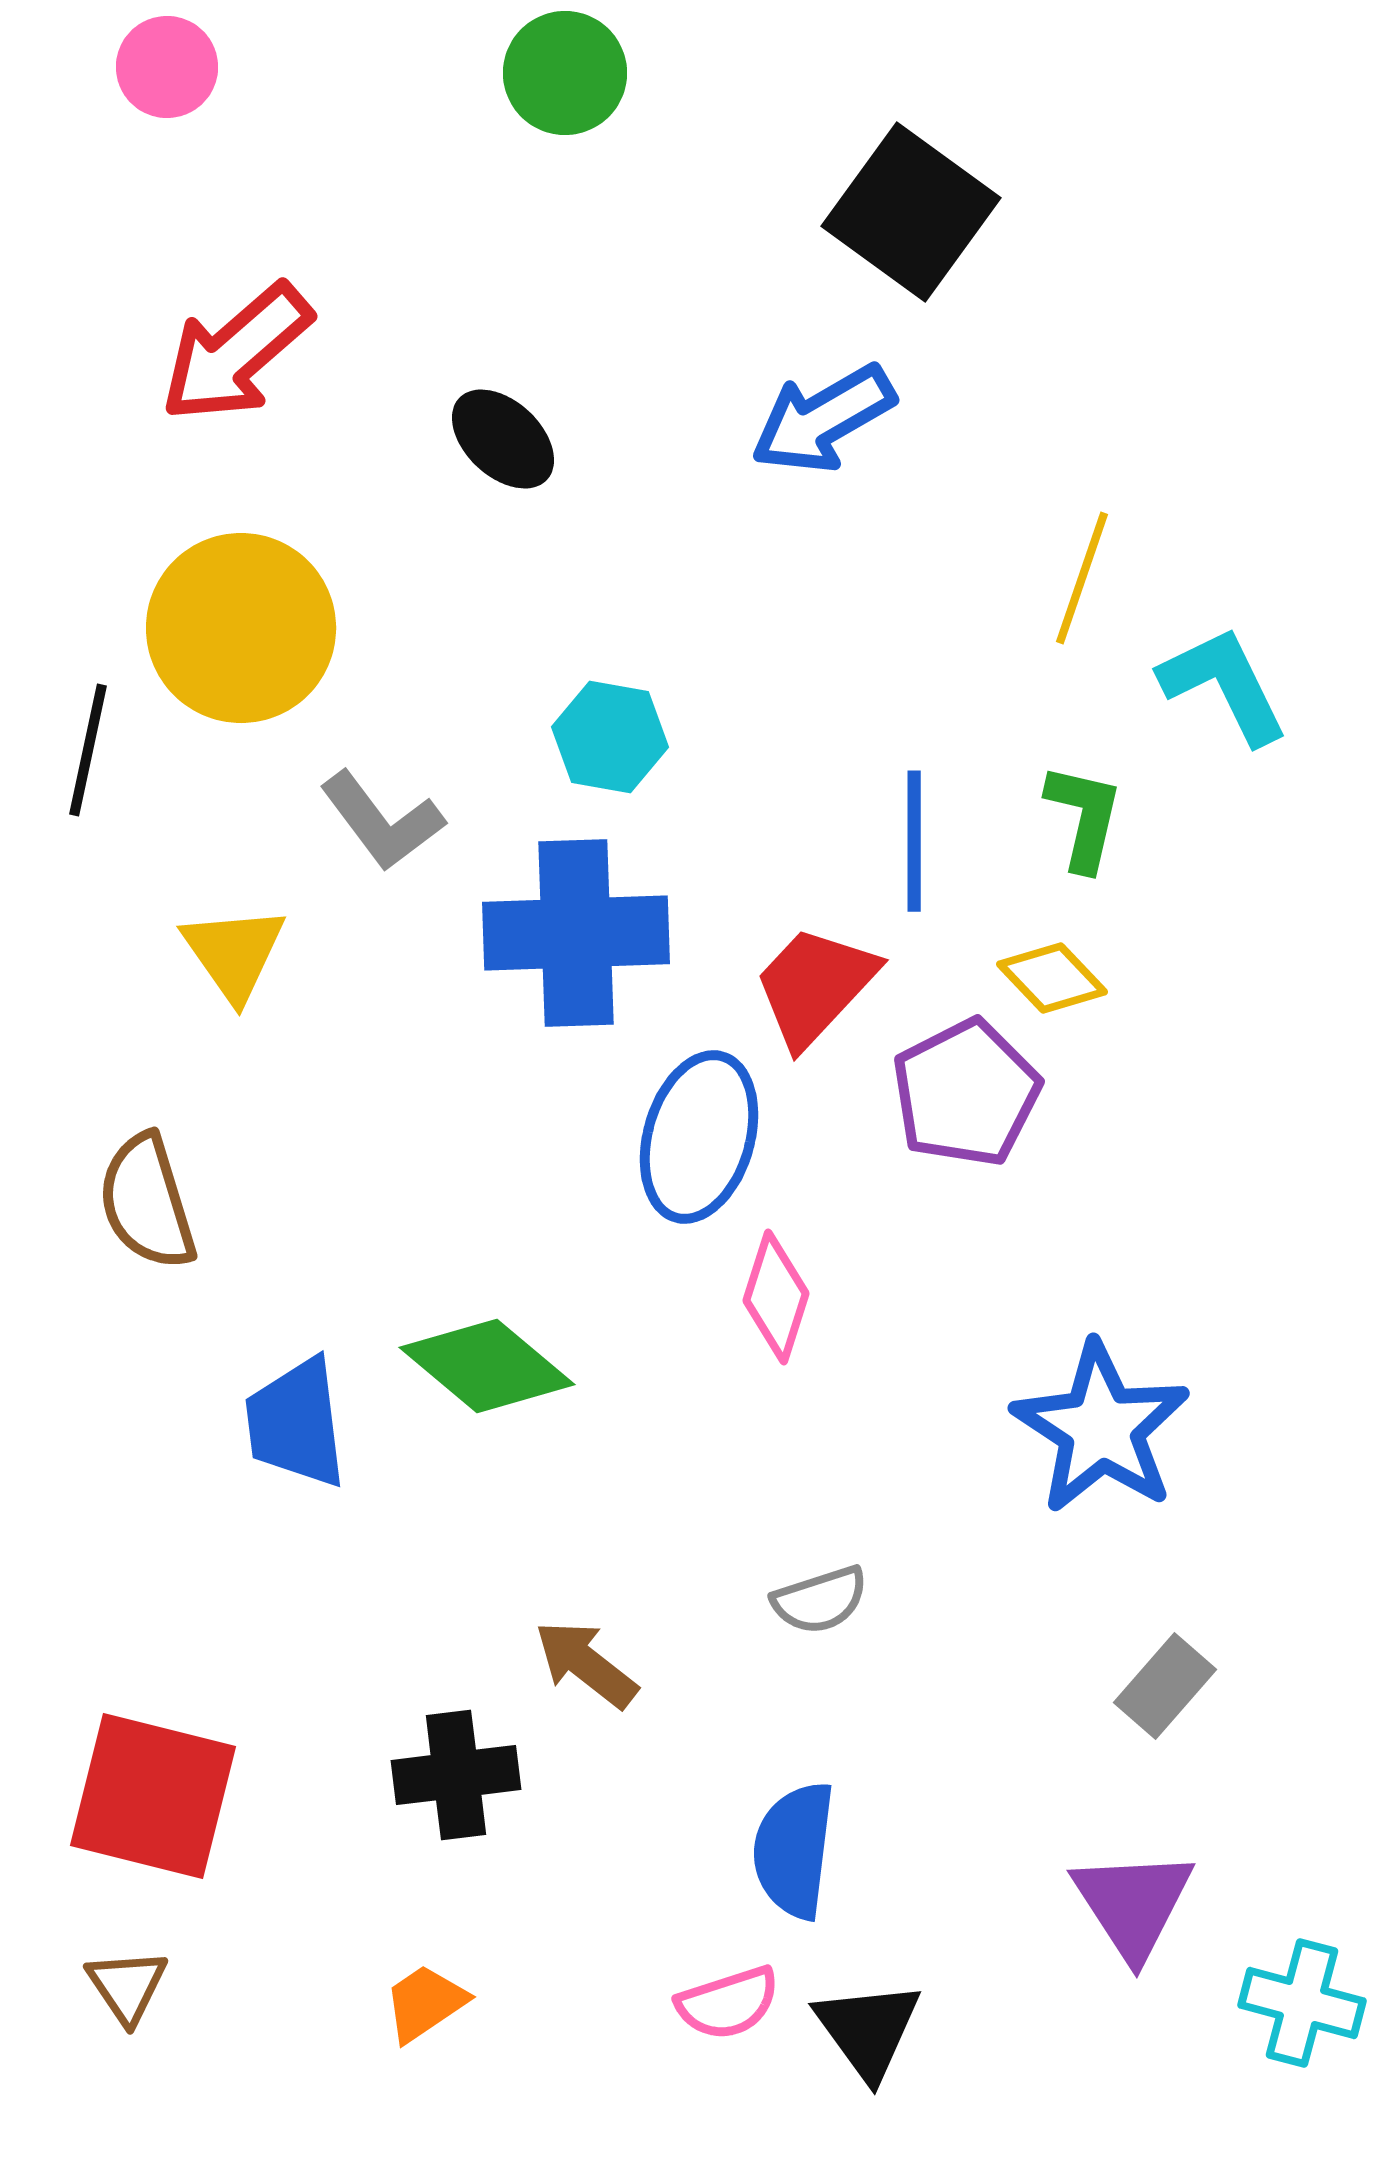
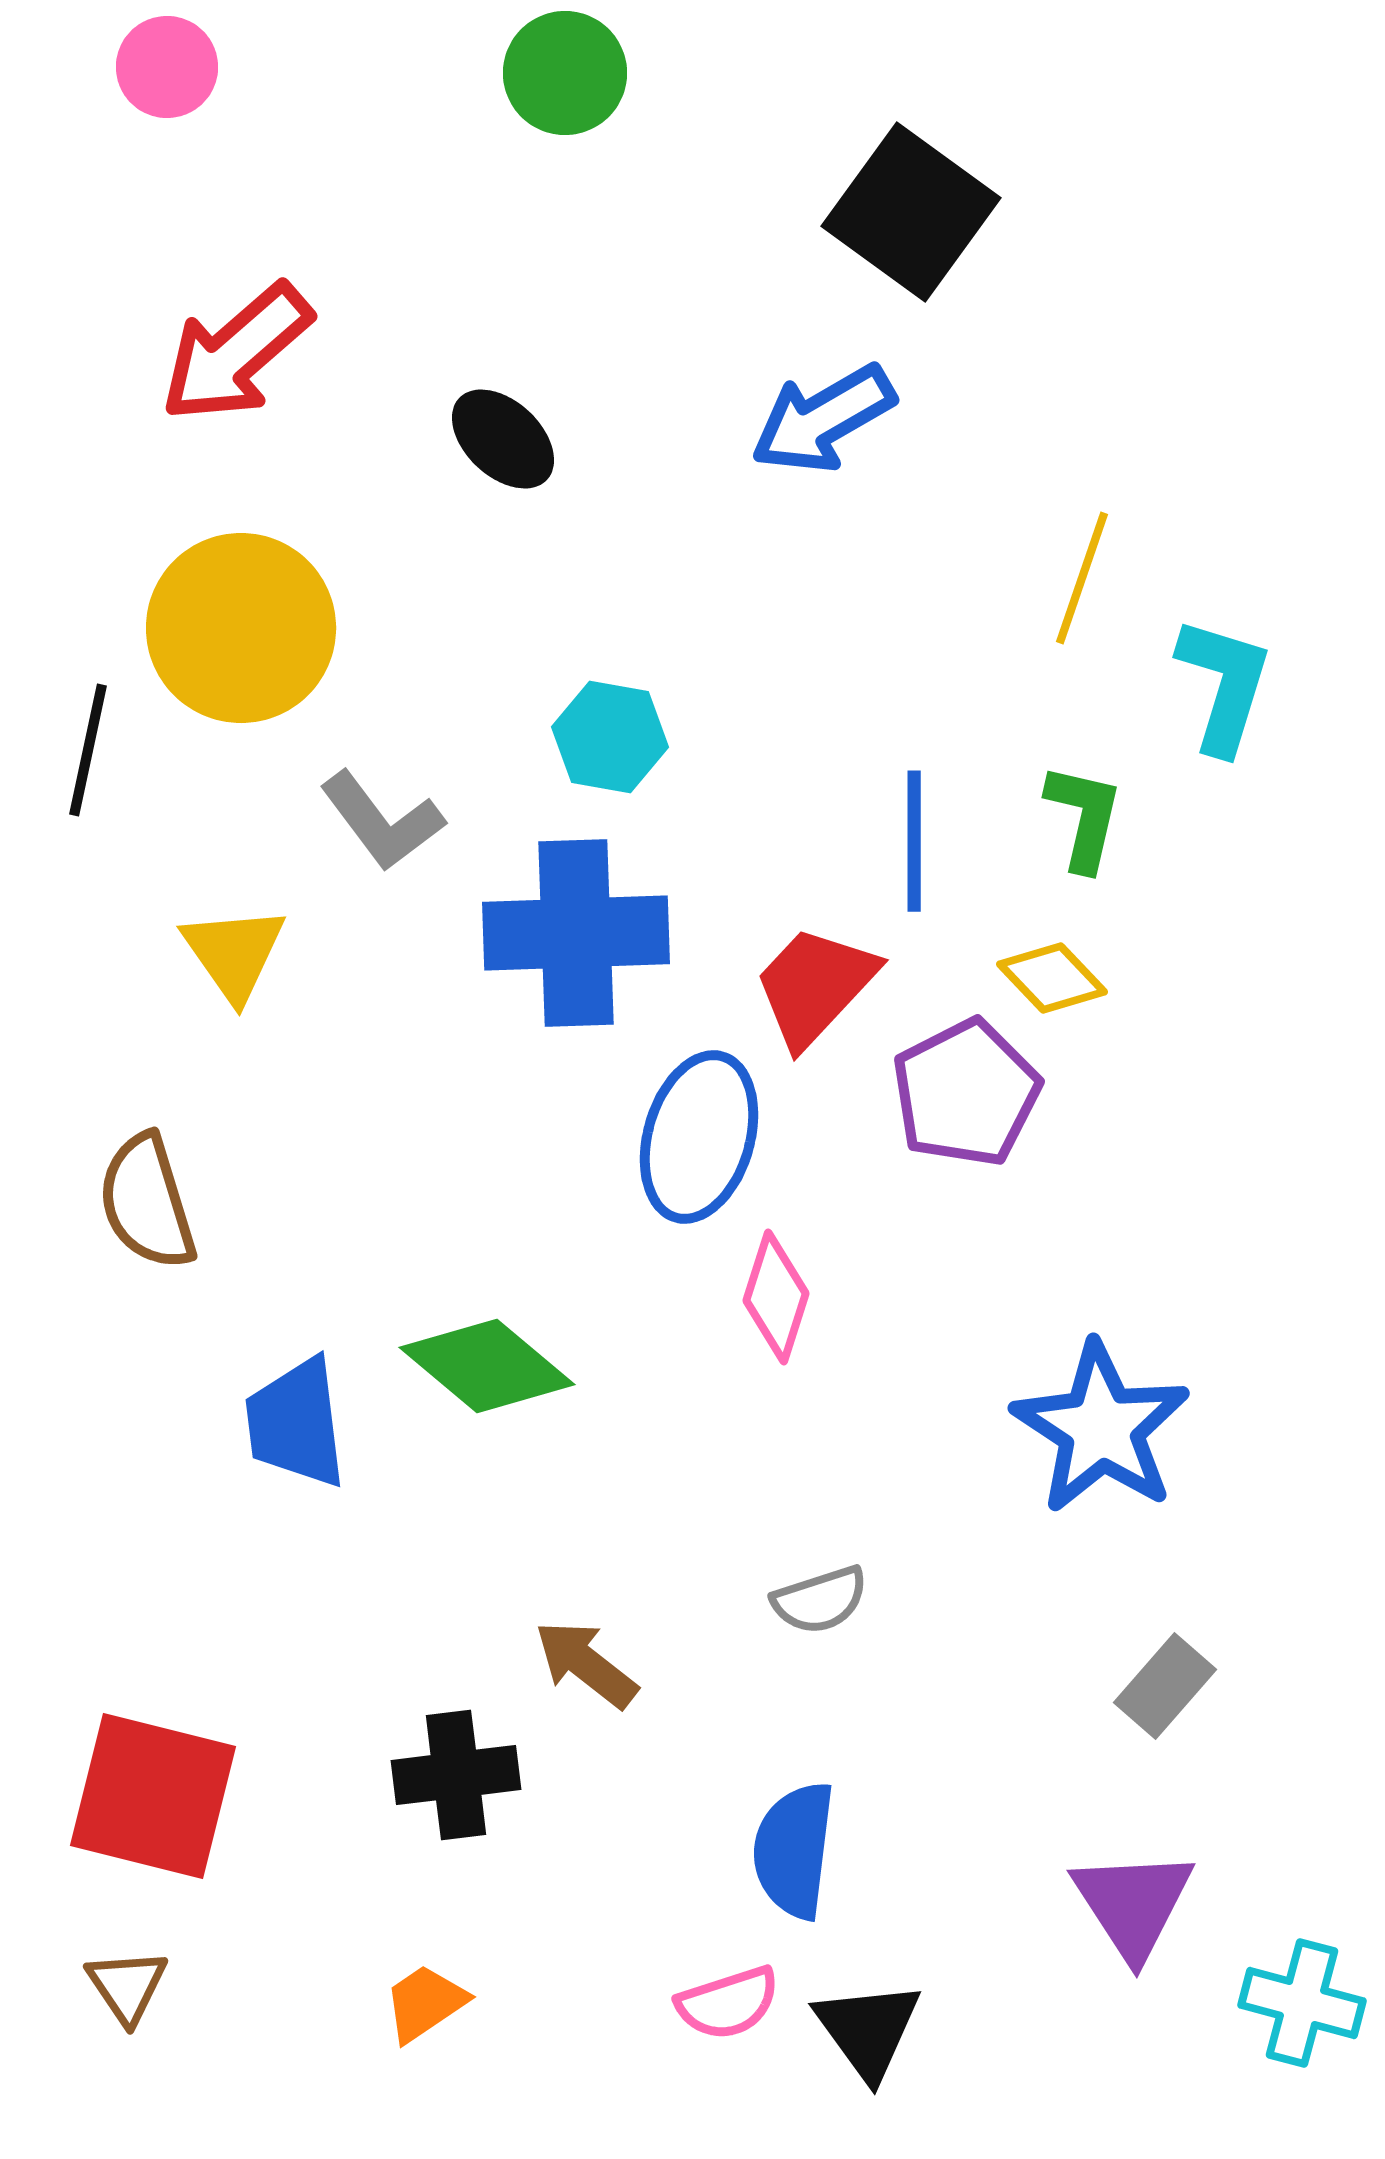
cyan L-shape: rotated 43 degrees clockwise
